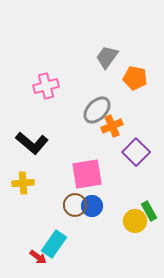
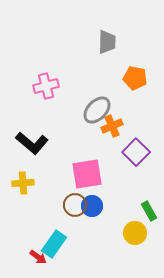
gray trapezoid: moved 15 px up; rotated 145 degrees clockwise
yellow circle: moved 12 px down
